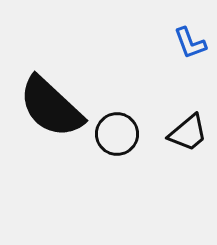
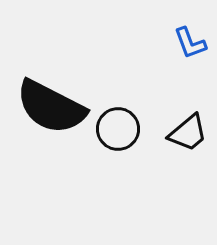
black semicircle: rotated 16 degrees counterclockwise
black circle: moved 1 px right, 5 px up
